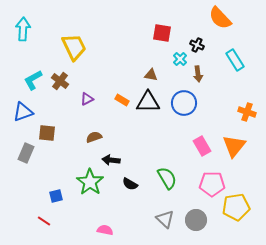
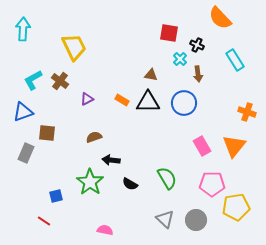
red square: moved 7 px right
